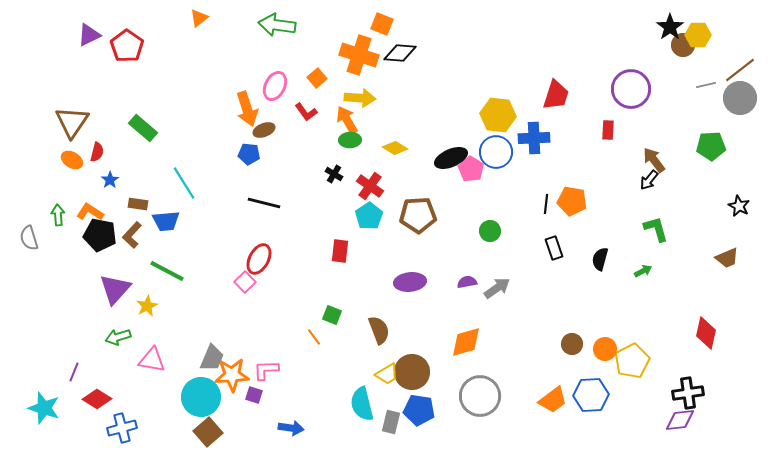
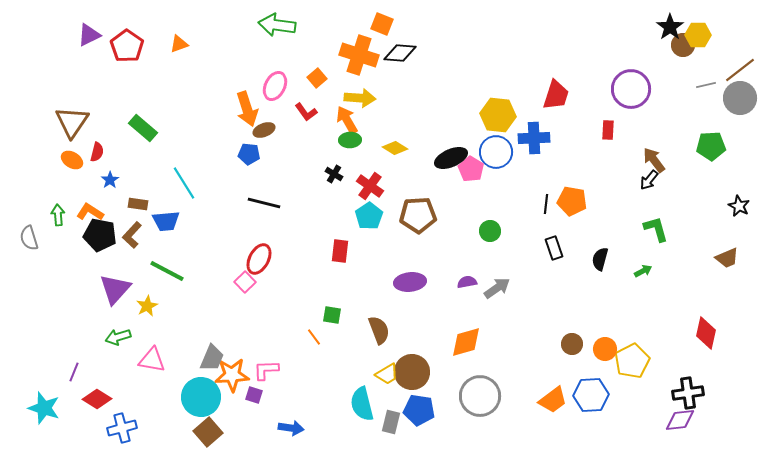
orange triangle at (199, 18): moved 20 px left, 26 px down; rotated 18 degrees clockwise
green square at (332, 315): rotated 12 degrees counterclockwise
